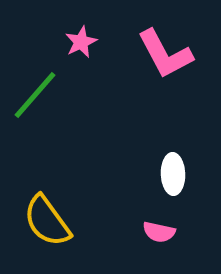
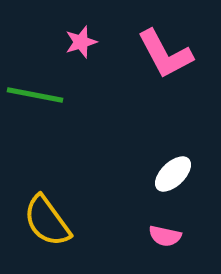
pink star: rotated 8 degrees clockwise
green line: rotated 60 degrees clockwise
white ellipse: rotated 48 degrees clockwise
pink semicircle: moved 6 px right, 4 px down
